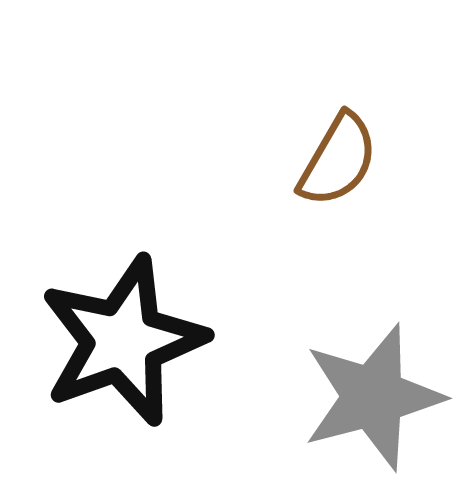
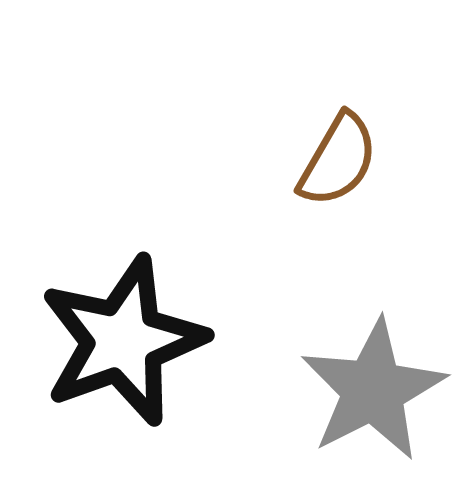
gray star: moved 7 px up; rotated 12 degrees counterclockwise
